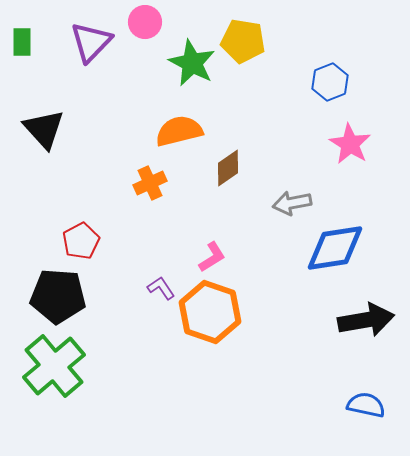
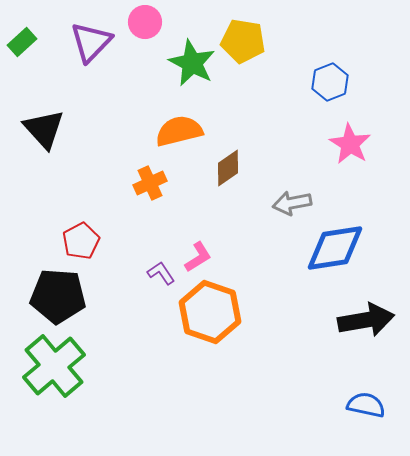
green rectangle: rotated 48 degrees clockwise
pink L-shape: moved 14 px left
purple L-shape: moved 15 px up
